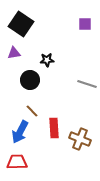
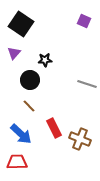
purple square: moved 1 px left, 3 px up; rotated 24 degrees clockwise
purple triangle: rotated 40 degrees counterclockwise
black star: moved 2 px left
brown line: moved 3 px left, 5 px up
red rectangle: rotated 24 degrees counterclockwise
blue arrow: moved 1 px right, 2 px down; rotated 75 degrees counterclockwise
